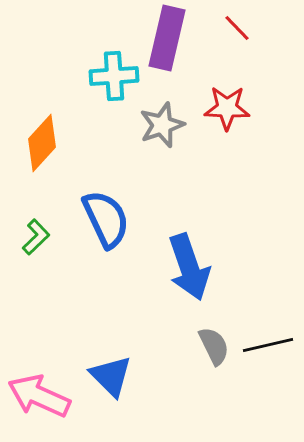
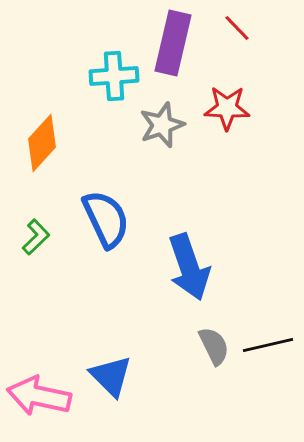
purple rectangle: moved 6 px right, 5 px down
pink arrow: rotated 12 degrees counterclockwise
